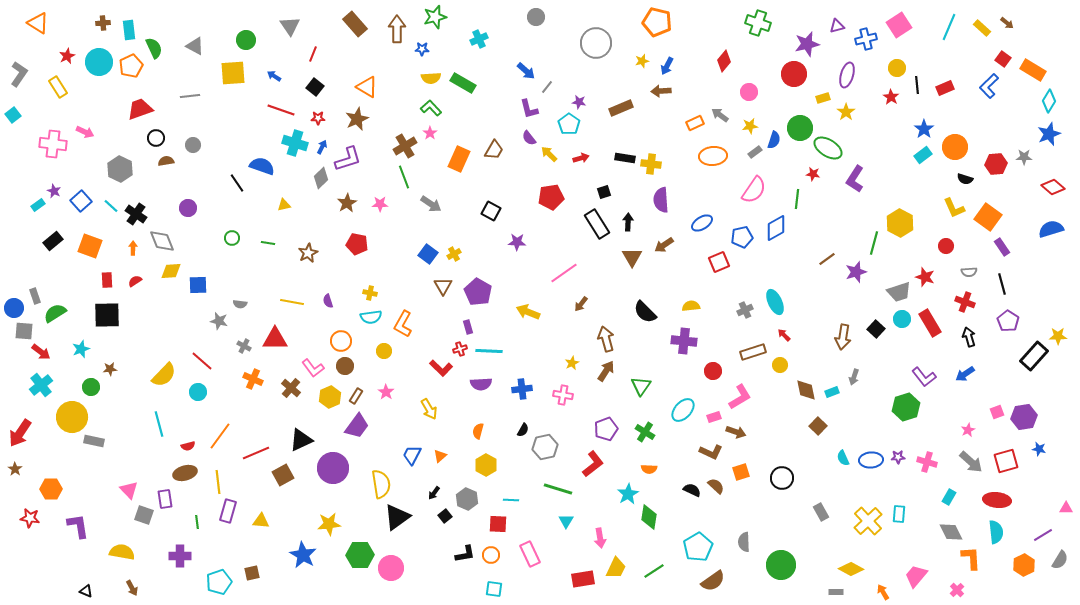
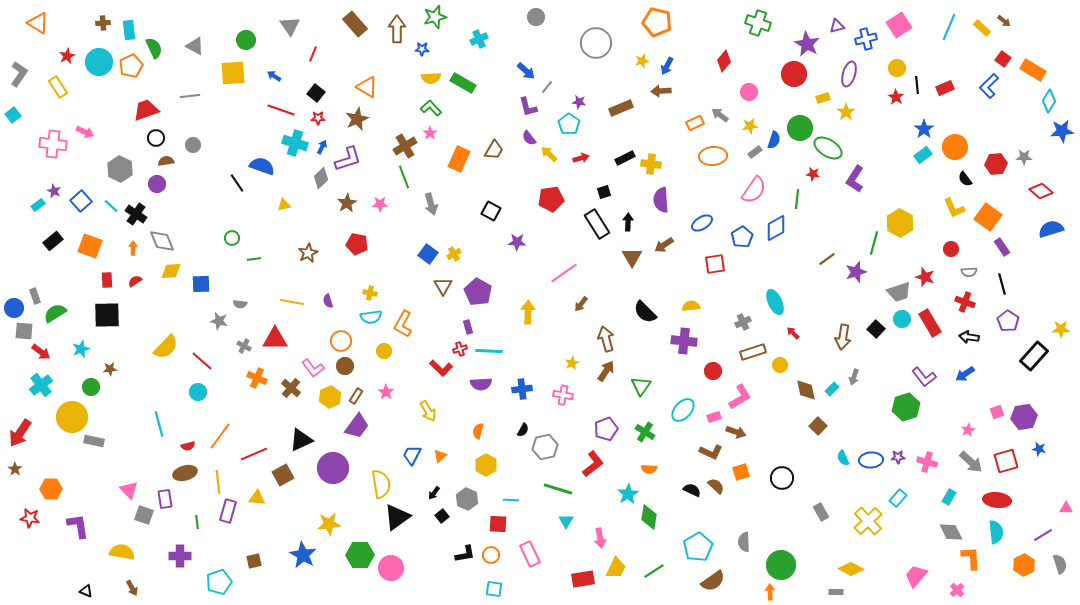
brown arrow at (1007, 23): moved 3 px left, 2 px up
purple star at (807, 44): rotated 30 degrees counterclockwise
purple ellipse at (847, 75): moved 2 px right, 1 px up
black square at (315, 87): moved 1 px right, 6 px down
red star at (891, 97): moved 5 px right
red trapezoid at (140, 109): moved 6 px right, 1 px down
purple L-shape at (529, 109): moved 1 px left, 2 px up
blue star at (1049, 134): moved 13 px right, 3 px up; rotated 15 degrees clockwise
black rectangle at (625, 158): rotated 36 degrees counterclockwise
black semicircle at (965, 179): rotated 35 degrees clockwise
red diamond at (1053, 187): moved 12 px left, 4 px down
red pentagon at (551, 197): moved 2 px down
gray arrow at (431, 204): rotated 40 degrees clockwise
purple circle at (188, 208): moved 31 px left, 24 px up
blue pentagon at (742, 237): rotated 20 degrees counterclockwise
green line at (268, 243): moved 14 px left, 16 px down; rotated 16 degrees counterclockwise
red circle at (946, 246): moved 5 px right, 3 px down
red square at (719, 262): moved 4 px left, 2 px down; rotated 15 degrees clockwise
blue square at (198, 285): moved 3 px right, 1 px up
gray cross at (745, 310): moved 2 px left, 12 px down
yellow arrow at (528, 312): rotated 70 degrees clockwise
red arrow at (784, 335): moved 9 px right, 2 px up
yellow star at (1058, 336): moved 3 px right, 7 px up
black arrow at (969, 337): rotated 66 degrees counterclockwise
yellow semicircle at (164, 375): moved 2 px right, 28 px up
orange cross at (253, 379): moved 4 px right, 1 px up
cyan rectangle at (832, 392): moved 3 px up; rotated 24 degrees counterclockwise
yellow arrow at (429, 409): moved 1 px left, 2 px down
red line at (256, 453): moved 2 px left, 1 px down
cyan rectangle at (899, 514): moved 1 px left, 16 px up; rotated 36 degrees clockwise
black square at (445, 516): moved 3 px left
yellow triangle at (261, 521): moved 4 px left, 23 px up
gray semicircle at (1060, 560): moved 4 px down; rotated 48 degrees counterclockwise
brown square at (252, 573): moved 2 px right, 12 px up
orange arrow at (883, 592): moved 113 px left; rotated 28 degrees clockwise
